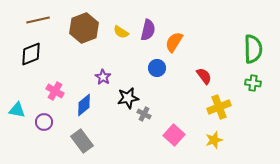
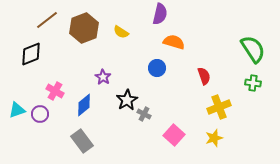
brown line: moved 9 px right; rotated 25 degrees counterclockwise
purple semicircle: moved 12 px right, 16 px up
orange semicircle: rotated 75 degrees clockwise
green semicircle: rotated 32 degrees counterclockwise
red semicircle: rotated 18 degrees clockwise
black star: moved 1 px left, 2 px down; rotated 20 degrees counterclockwise
cyan triangle: rotated 30 degrees counterclockwise
purple circle: moved 4 px left, 8 px up
yellow star: moved 2 px up
